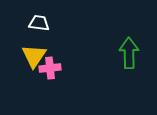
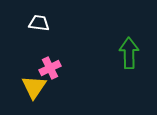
yellow triangle: moved 31 px down
pink cross: rotated 20 degrees counterclockwise
